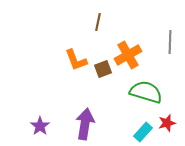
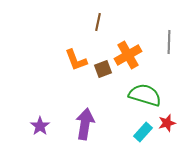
gray line: moved 1 px left
green semicircle: moved 1 px left, 3 px down
